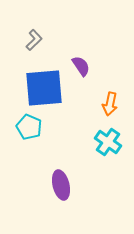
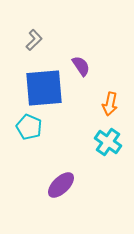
purple ellipse: rotated 60 degrees clockwise
